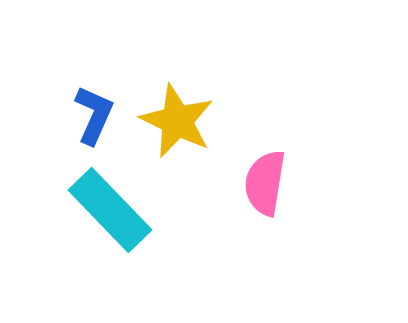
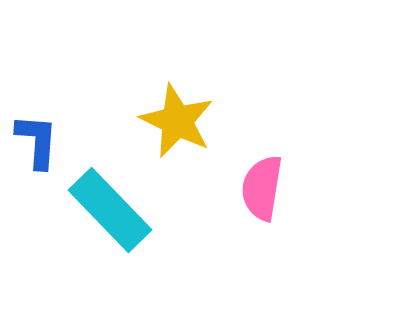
blue L-shape: moved 57 px left, 26 px down; rotated 20 degrees counterclockwise
pink semicircle: moved 3 px left, 5 px down
